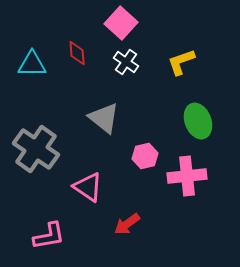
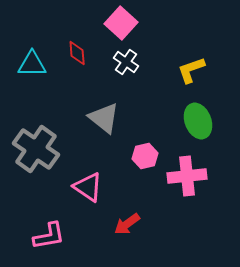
yellow L-shape: moved 10 px right, 8 px down
